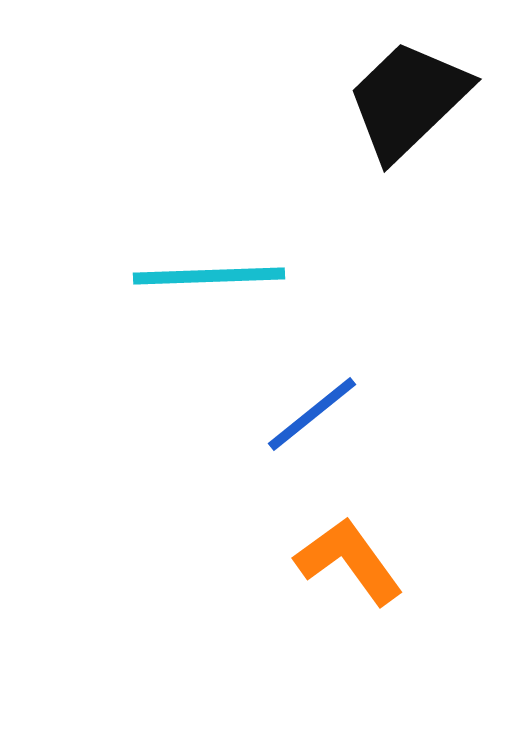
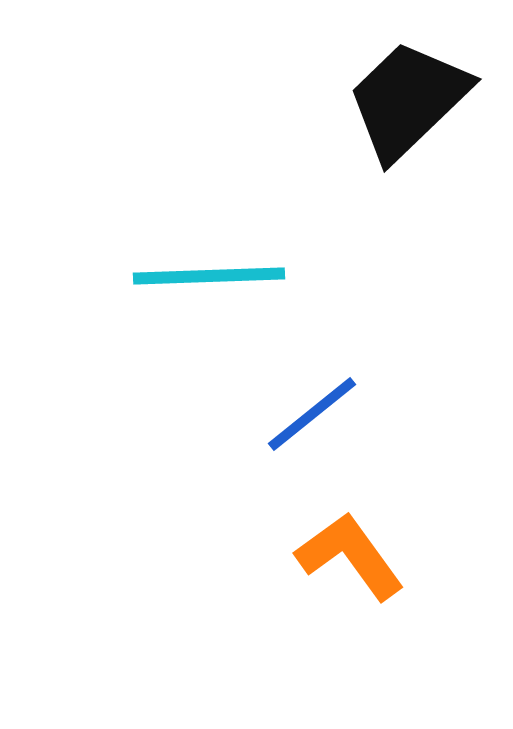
orange L-shape: moved 1 px right, 5 px up
